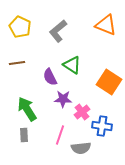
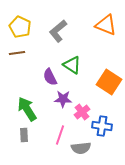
brown line: moved 10 px up
